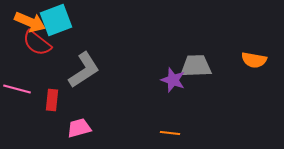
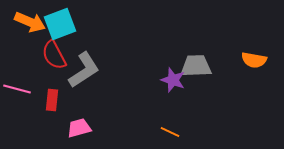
cyan square: moved 4 px right, 4 px down
red semicircle: moved 17 px right, 12 px down; rotated 24 degrees clockwise
orange line: moved 1 px up; rotated 18 degrees clockwise
